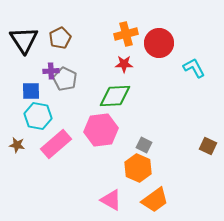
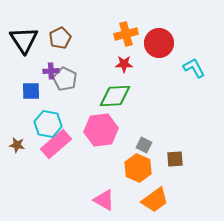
cyan hexagon: moved 10 px right, 8 px down
brown square: moved 33 px left, 13 px down; rotated 30 degrees counterclockwise
pink triangle: moved 7 px left
